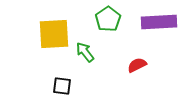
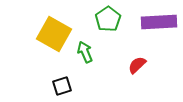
yellow square: rotated 32 degrees clockwise
green arrow: rotated 15 degrees clockwise
red semicircle: rotated 18 degrees counterclockwise
black square: rotated 24 degrees counterclockwise
